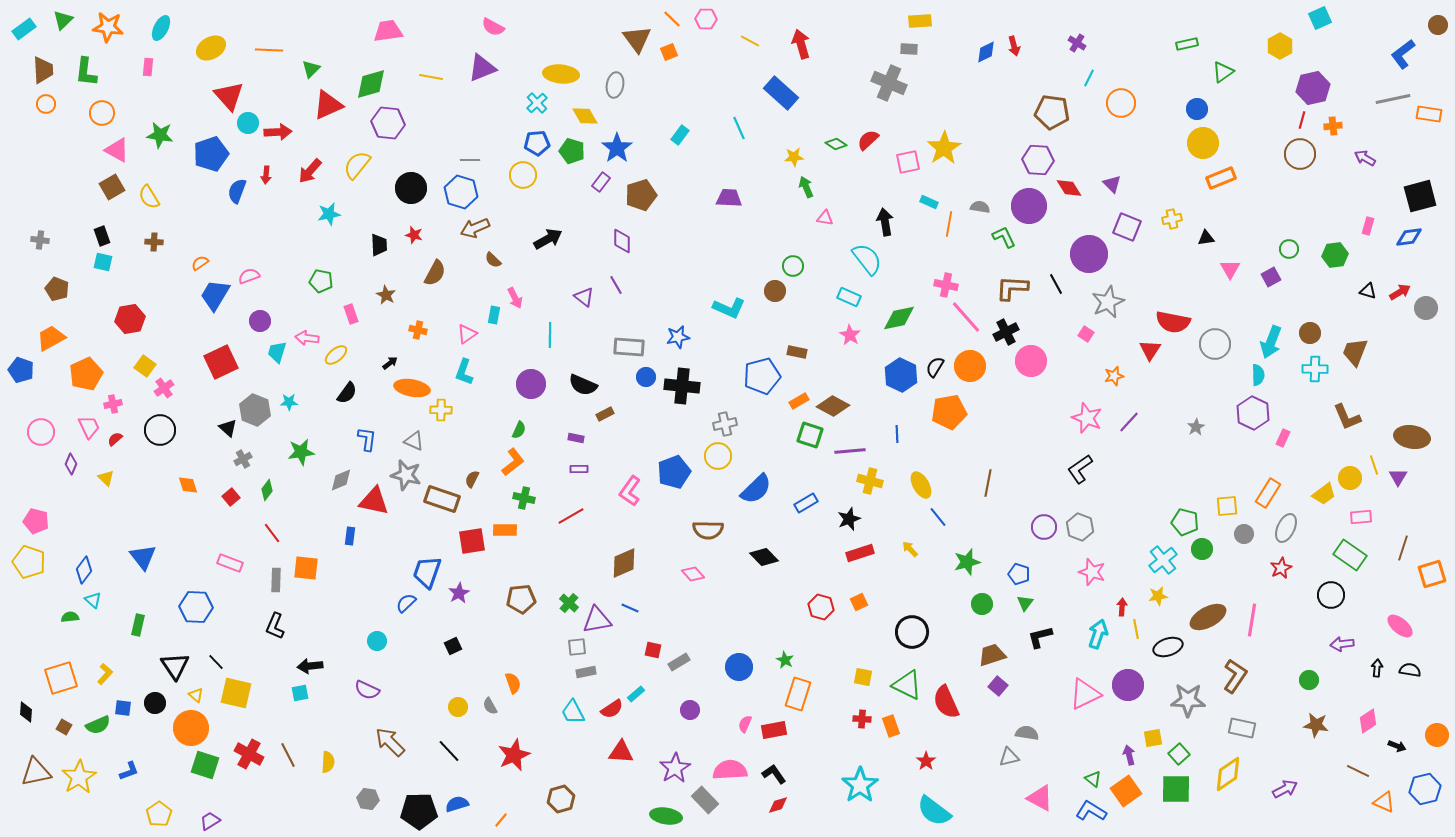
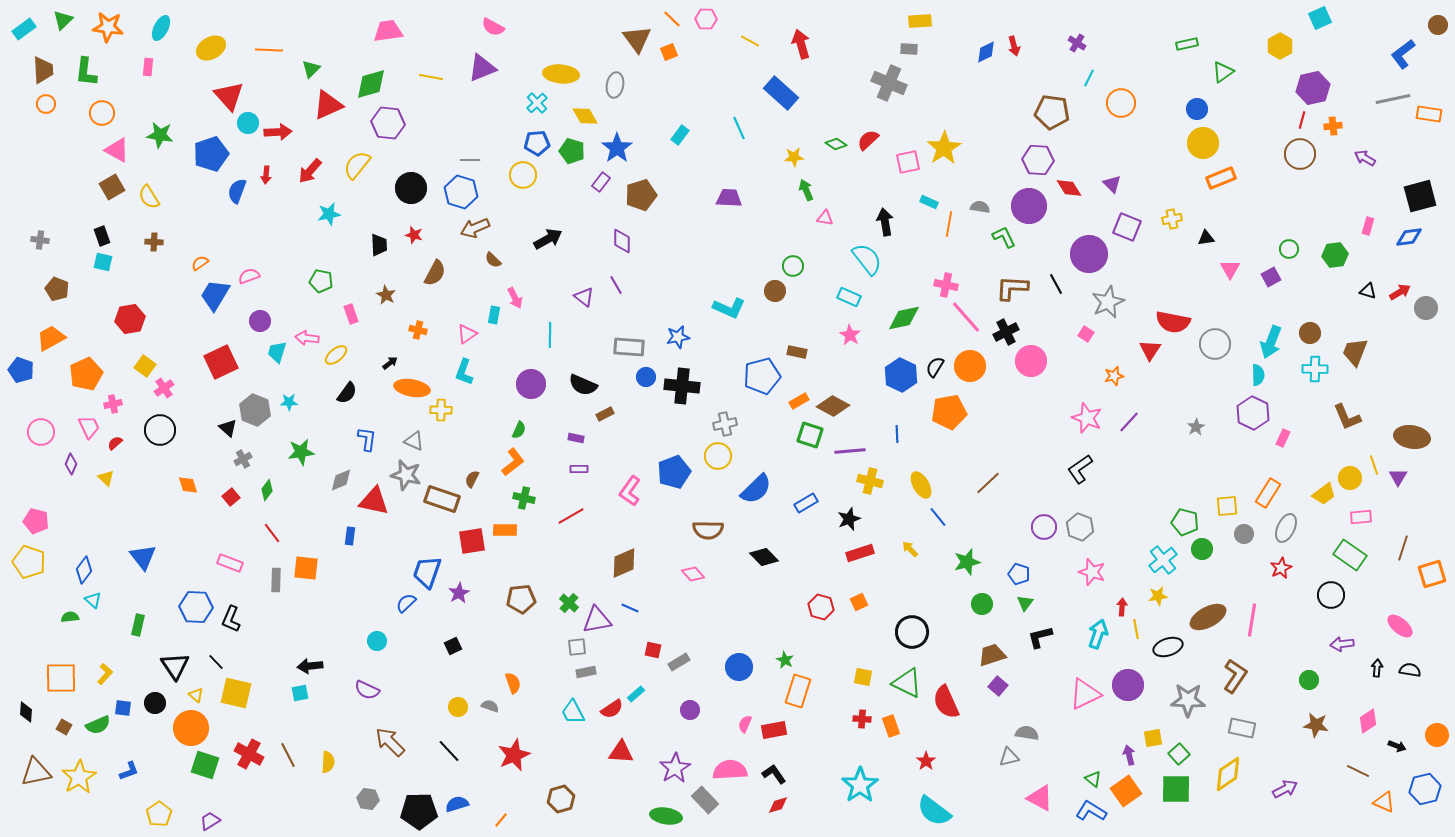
green arrow at (806, 187): moved 3 px down
green diamond at (899, 318): moved 5 px right
red semicircle at (115, 439): moved 4 px down
brown line at (988, 483): rotated 36 degrees clockwise
black L-shape at (275, 626): moved 44 px left, 7 px up
orange square at (61, 678): rotated 16 degrees clockwise
green triangle at (907, 685): moved 2 px up
orange rectangle at (798, 694): moved 3 px up
gray semicircle at (490, 706): rotated 138 degrees clockwise
